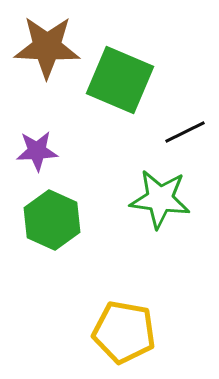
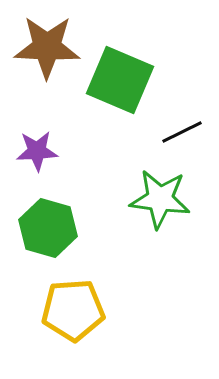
black line: moved 3 px left
green hexagon: moved 4 px left, 8 px down; rotated 8 degrees counterclockwise
yellow pentagon: moved 51 px left, 22 px up; rotated 14 degrees counterclockwise
